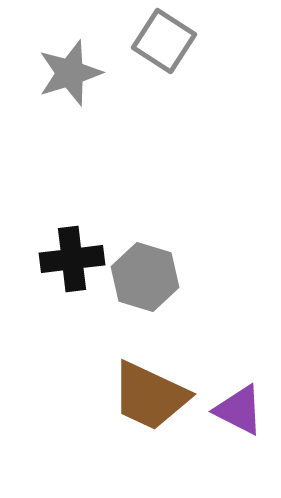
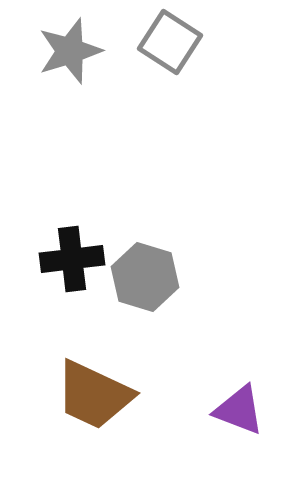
gray square: moved 6 px right, 1 px down
gray star: moved 22 px up
brown trapezoid: moved 56 px left, 1 px up
purple triangle: rotated 6 degrees counterclockwise
